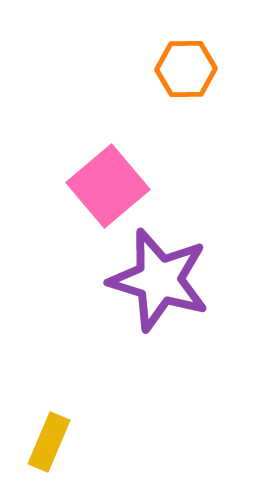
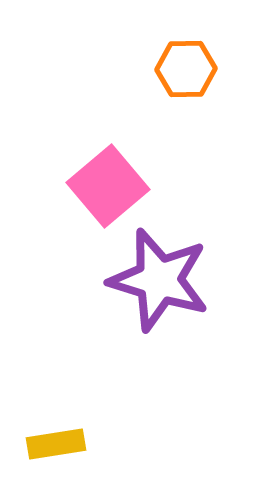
yellow rectangle: moved 7 px right, 2 px down; rotated 58 degrees clockwise
